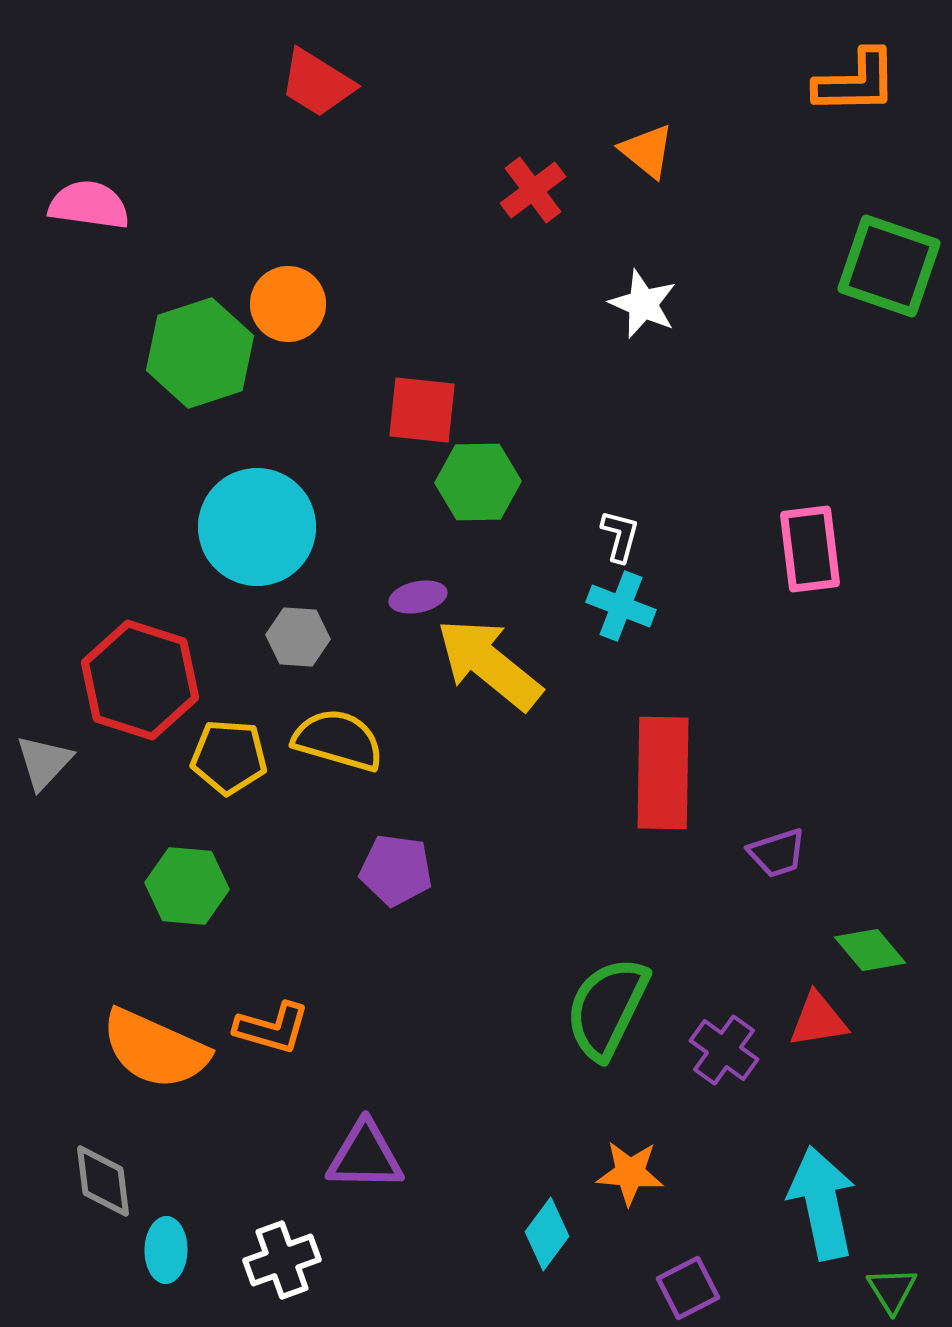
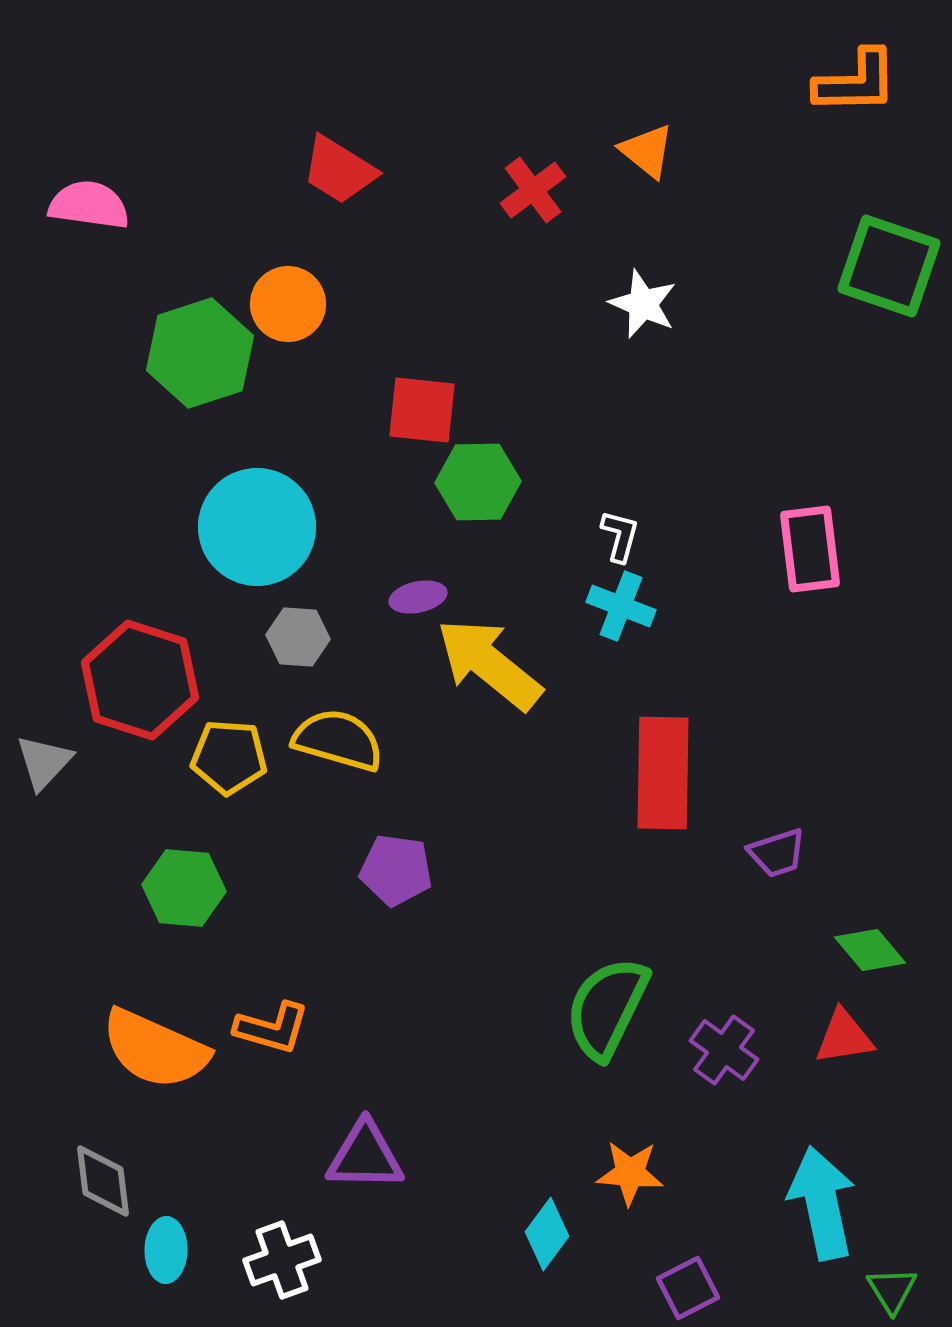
red trapezoid at (317, 83): moved 22 px right, 87 px down
green hexagon at (187, 886): moved 3 px left, 2 px down
red triangle at (818, 1020): moved 26 px right, 17 px down
